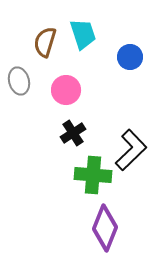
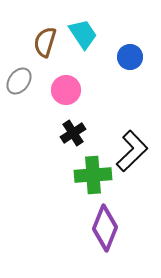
cyan trapezoid: rotated 16 degrees counterclockwise
gray ellipse: rotated 52 degrees clockwise
black L-shape: moved 1 px right, 1 px down
green cross: rotated 9 degrees counterclockwise
